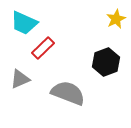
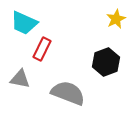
red rectangle: moved 1 px left, 1 px down; rotated 20 degrees counterclockwise
gray triangle: rotated 35 degrees clockwise
